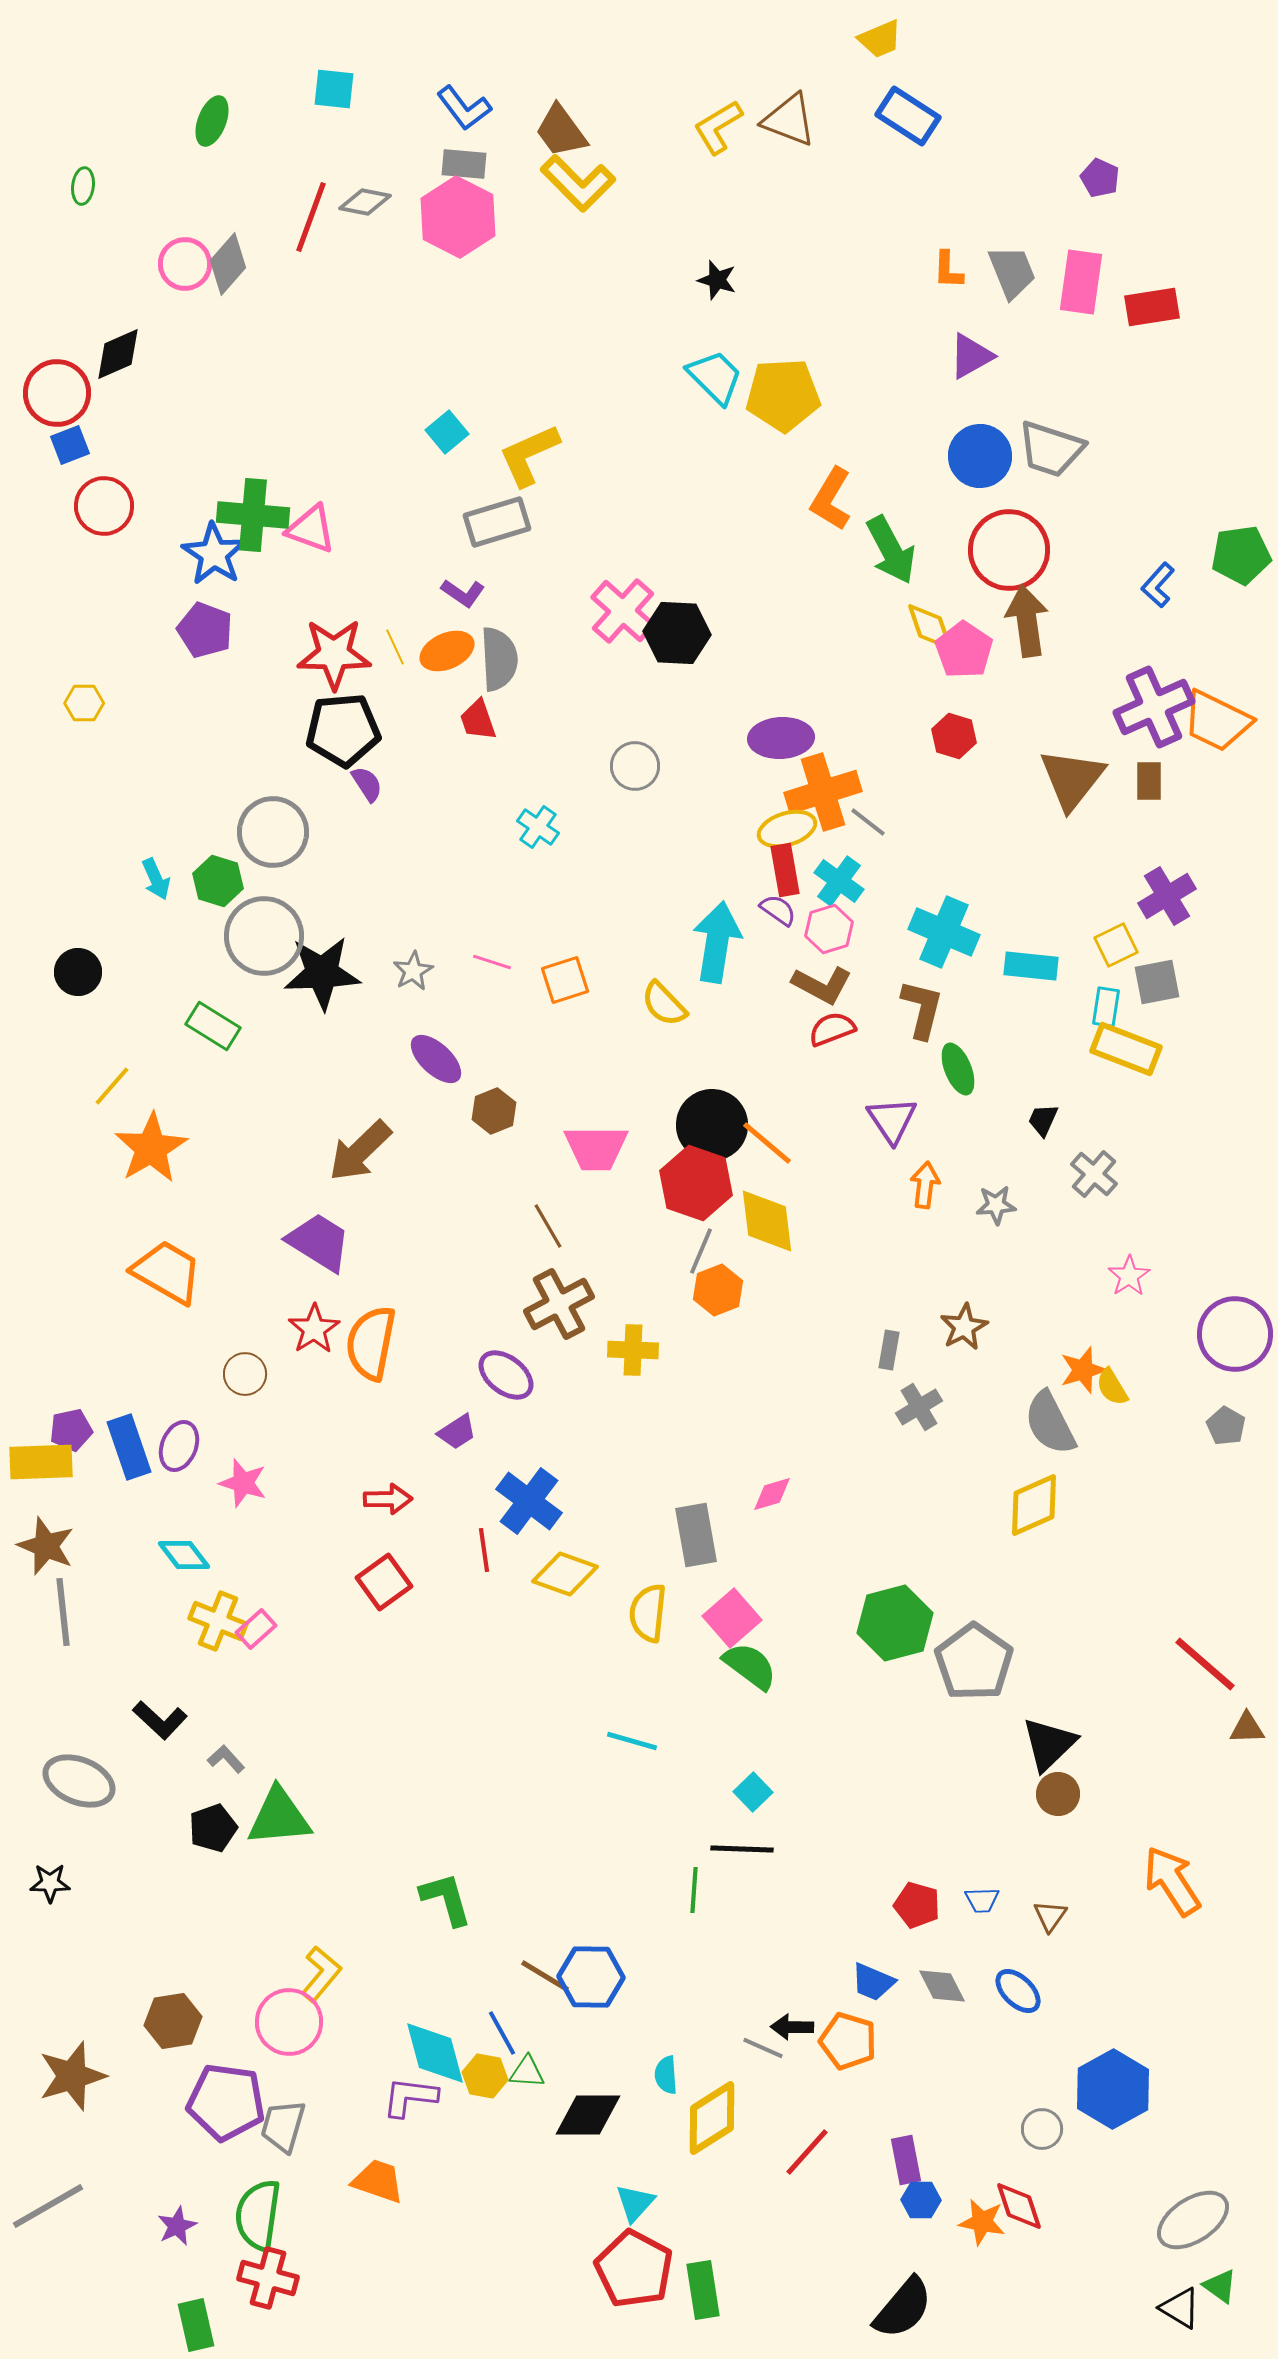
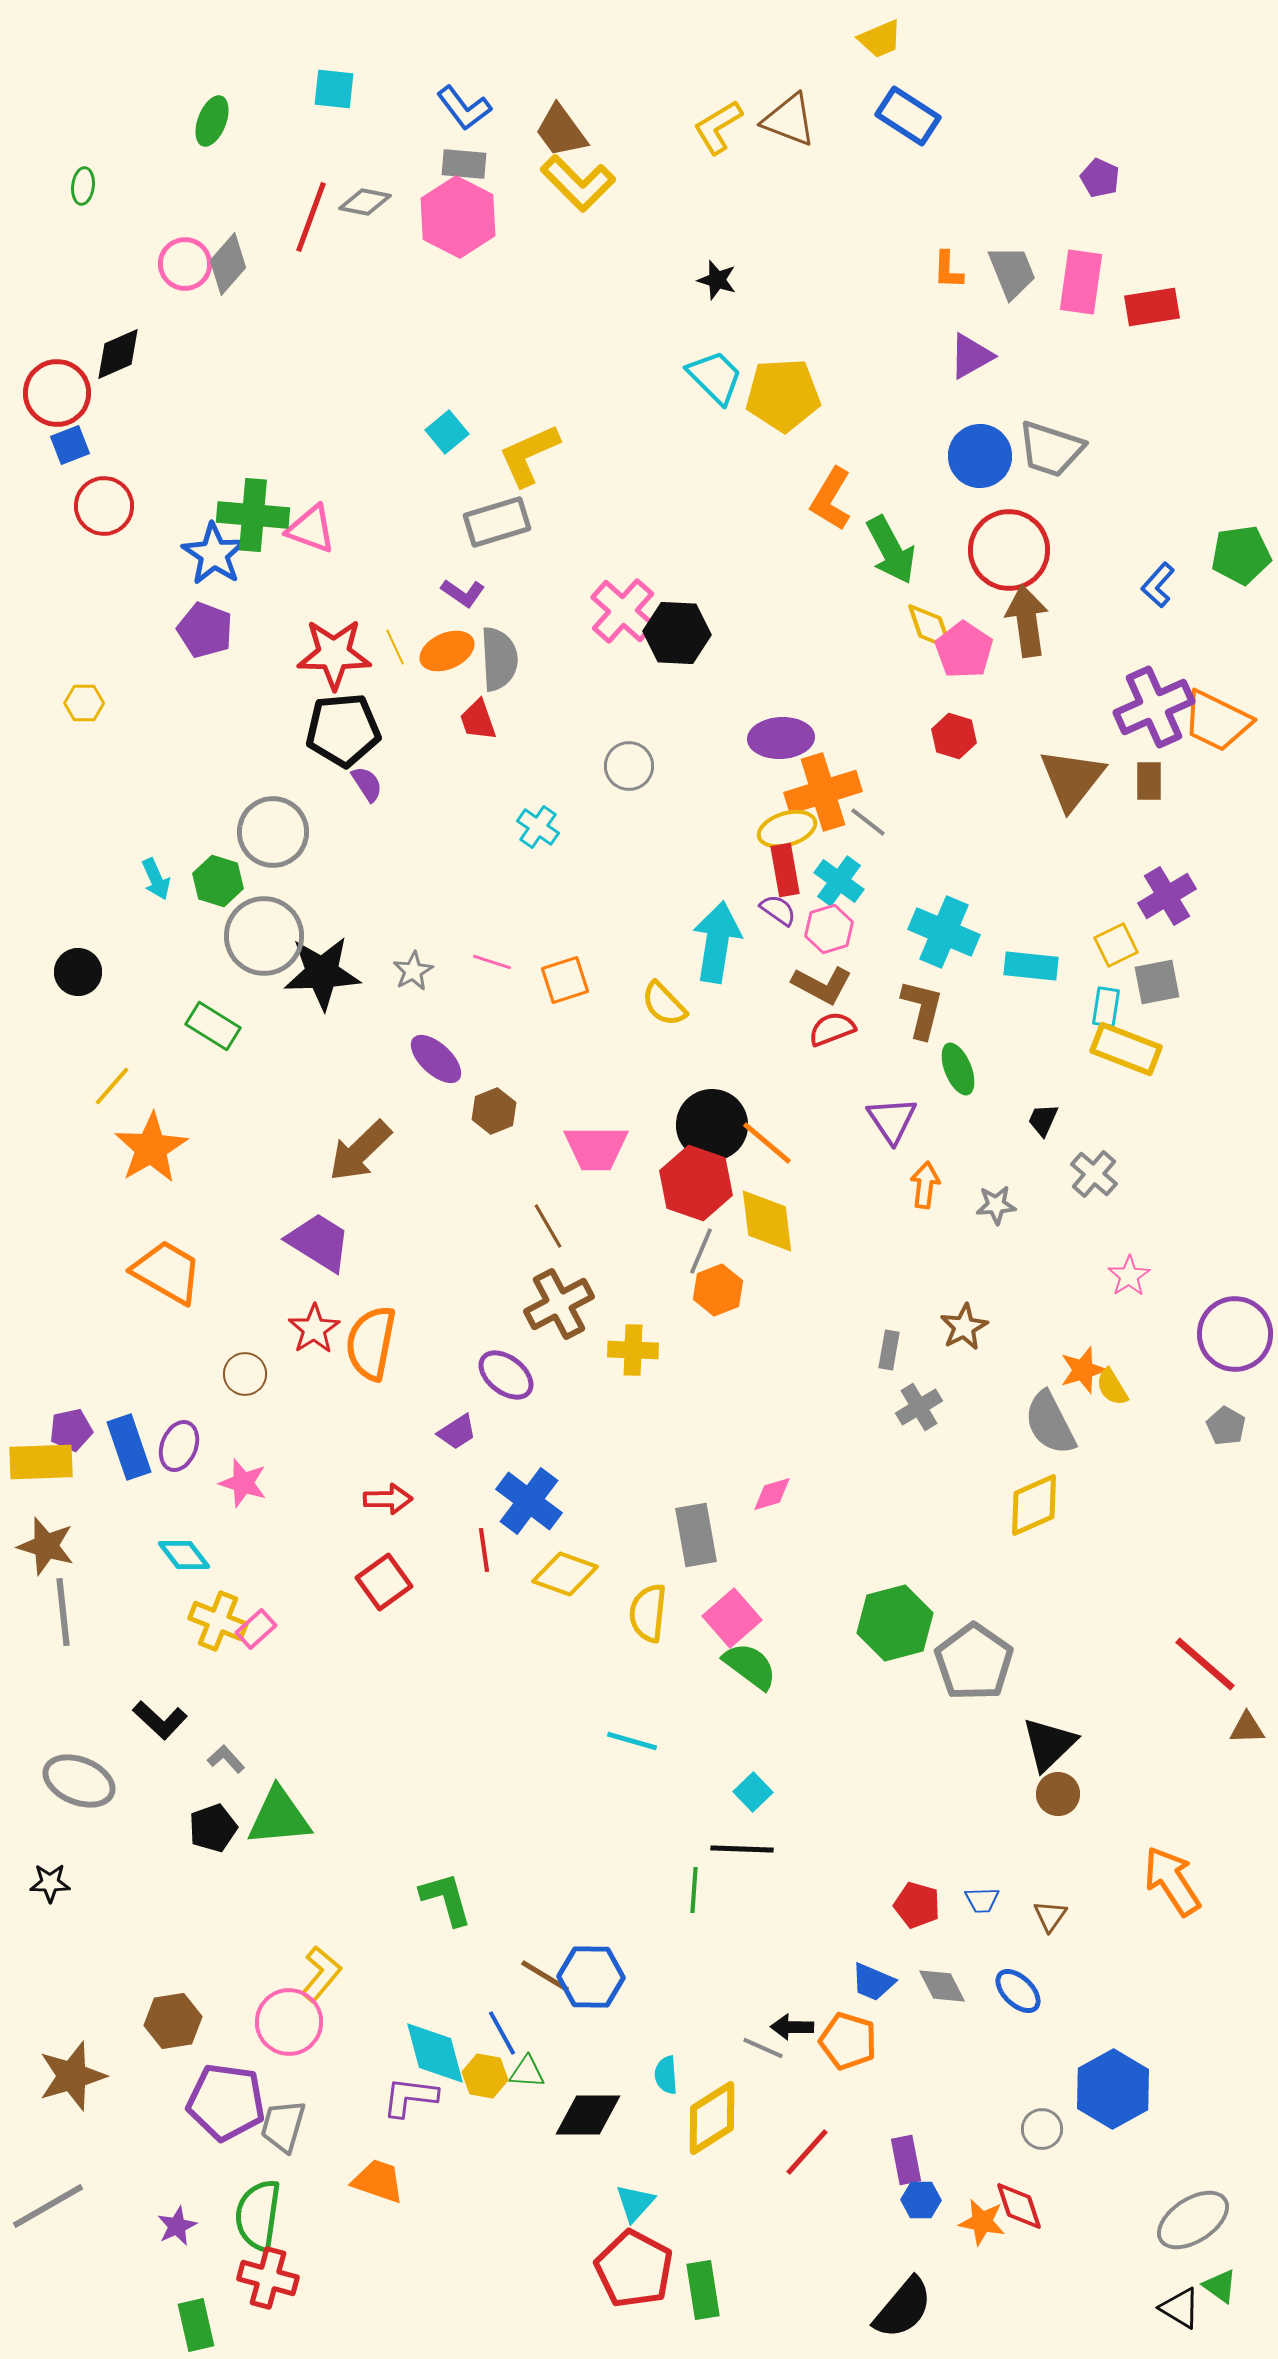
gray circle at (635, 766): moved 6 px left
brown star at (46, 1546): rotated 6 degrees counterclockwise
